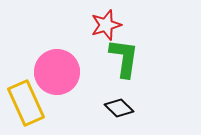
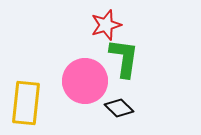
pink circle: moved 28 px right, 9 px down
yellow rectangle: rotated 30 degrees clockwise
